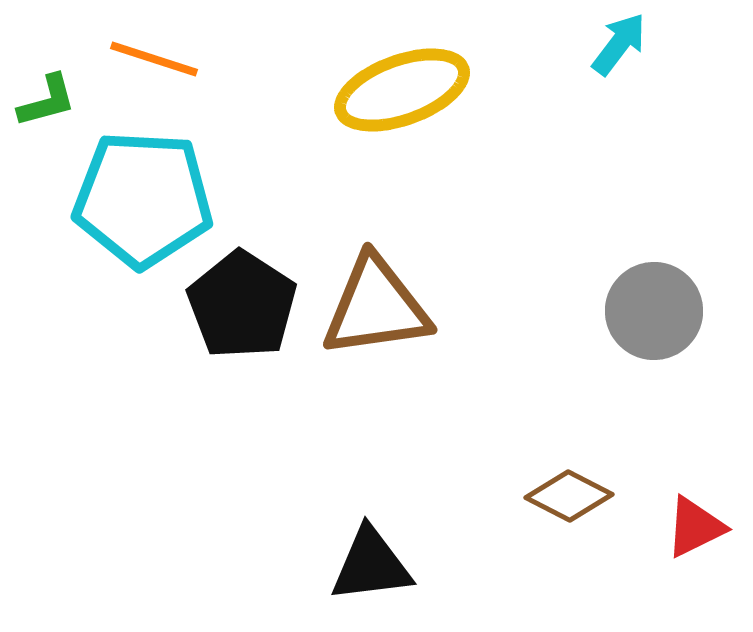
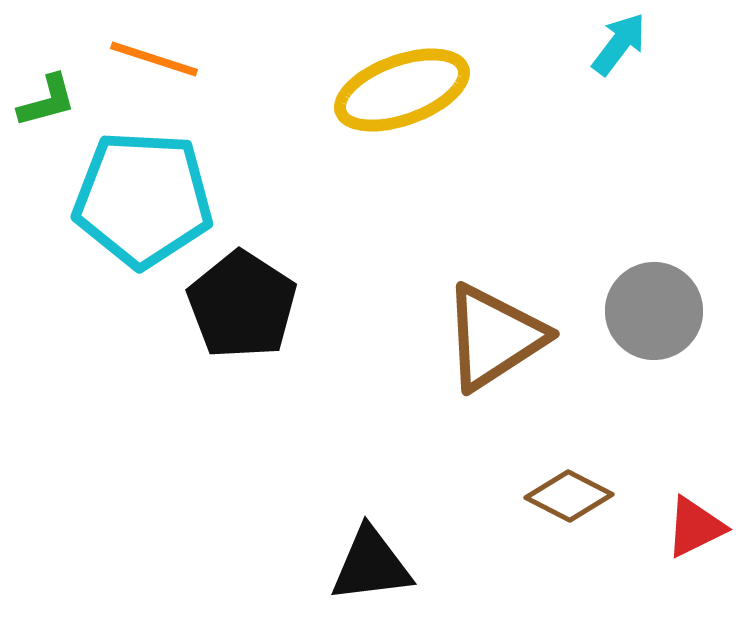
brown triangle: moved 118 px right, 30 px down; rotated 25 degrees counterclockwise
